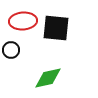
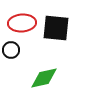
red ellipse: moved 1 px left, 2 px down
green diamond: moved 4 px left
